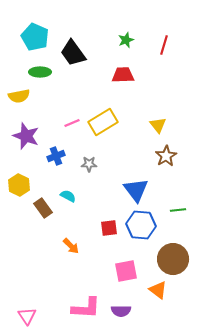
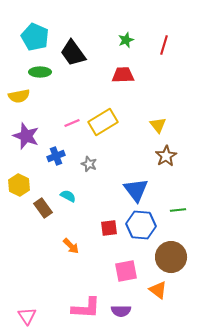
gray star: rotated 21 degrees clockwise
brown circle: moved 2 px left, 2 px up
